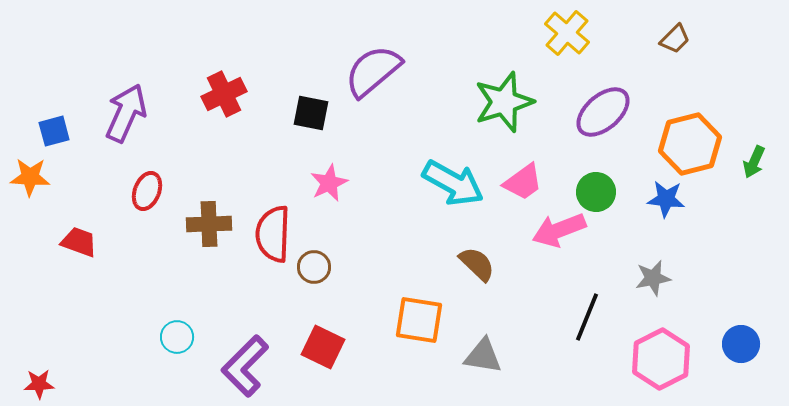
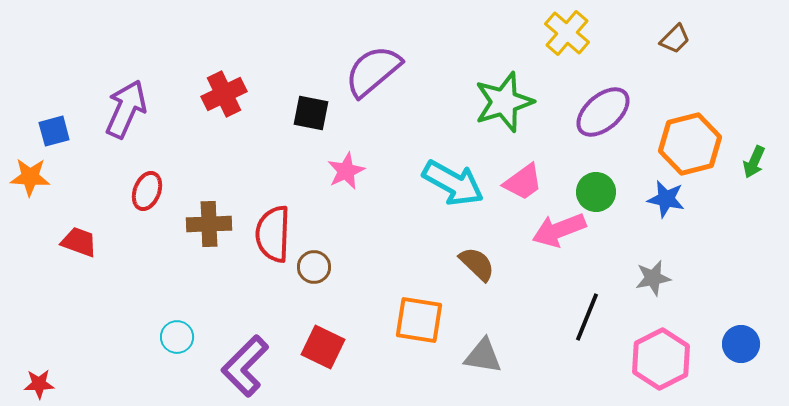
purple arrow: moved 4 px up
pink star: moved 17 px right, 12 px up
blue star: rotated 6 degrees clockwise
